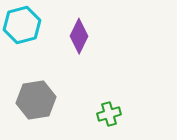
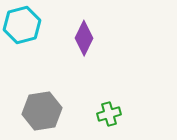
purple diamond: moved 5 px right, 2 px down
gray hexagon: moved 6 px right, 11 px down
